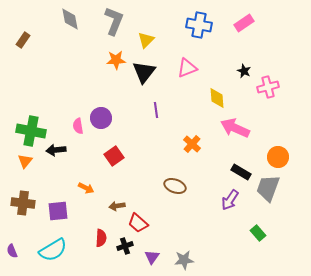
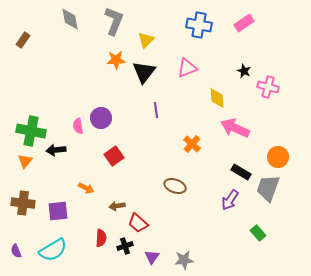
pink cross: rotated 30 degrees clockwise
purple semicircle: moved 4 px right
